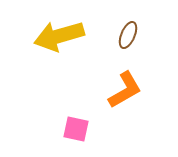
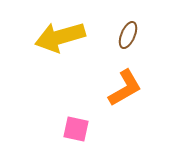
yellow arrow: moved 1 px right, 1 px down
orange L-shape: moved 2 px up
